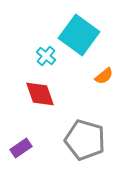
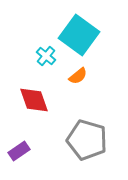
orange semicircle: moved 26 px left
red diamond: moved 6 px left, 6 px down
gray pentagon: moved 2 px right
purple rectangle: moved 2 px left, 3 px down
